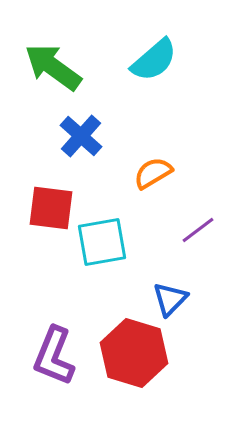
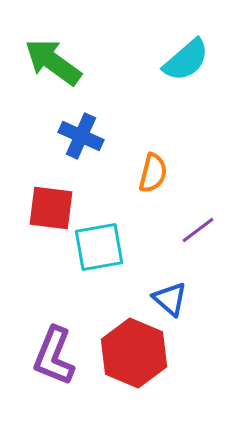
cyan semicircle: moved 32 px right
green arrow: moved 5 px up
blue cross: rotated 18 degrees counterclockwise
orange semicircle: rotated 135 degrees clockwise
cyan square: moved 3 px left, 5 px down
blue triangle: rotated 33 degrees counterclockwise
red hexagon: rotated 6 degrees clockwise
